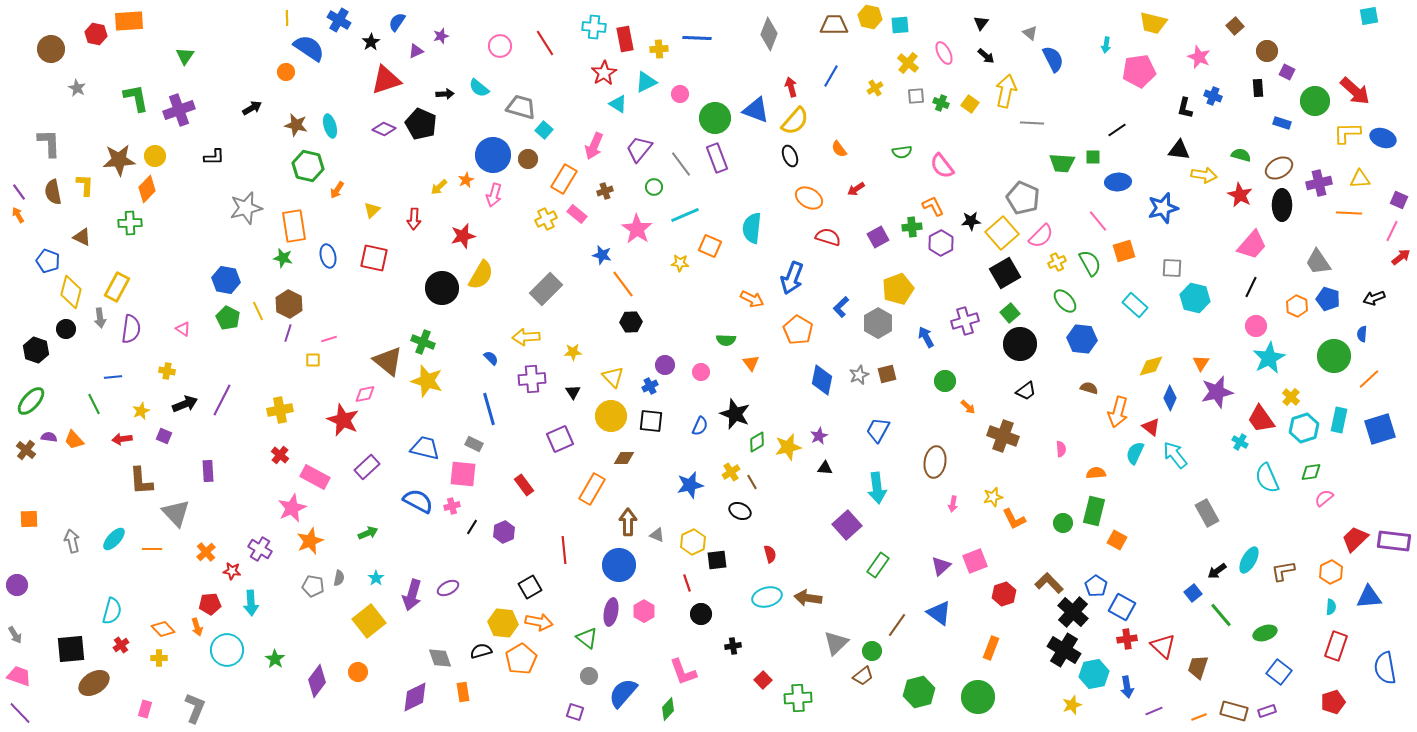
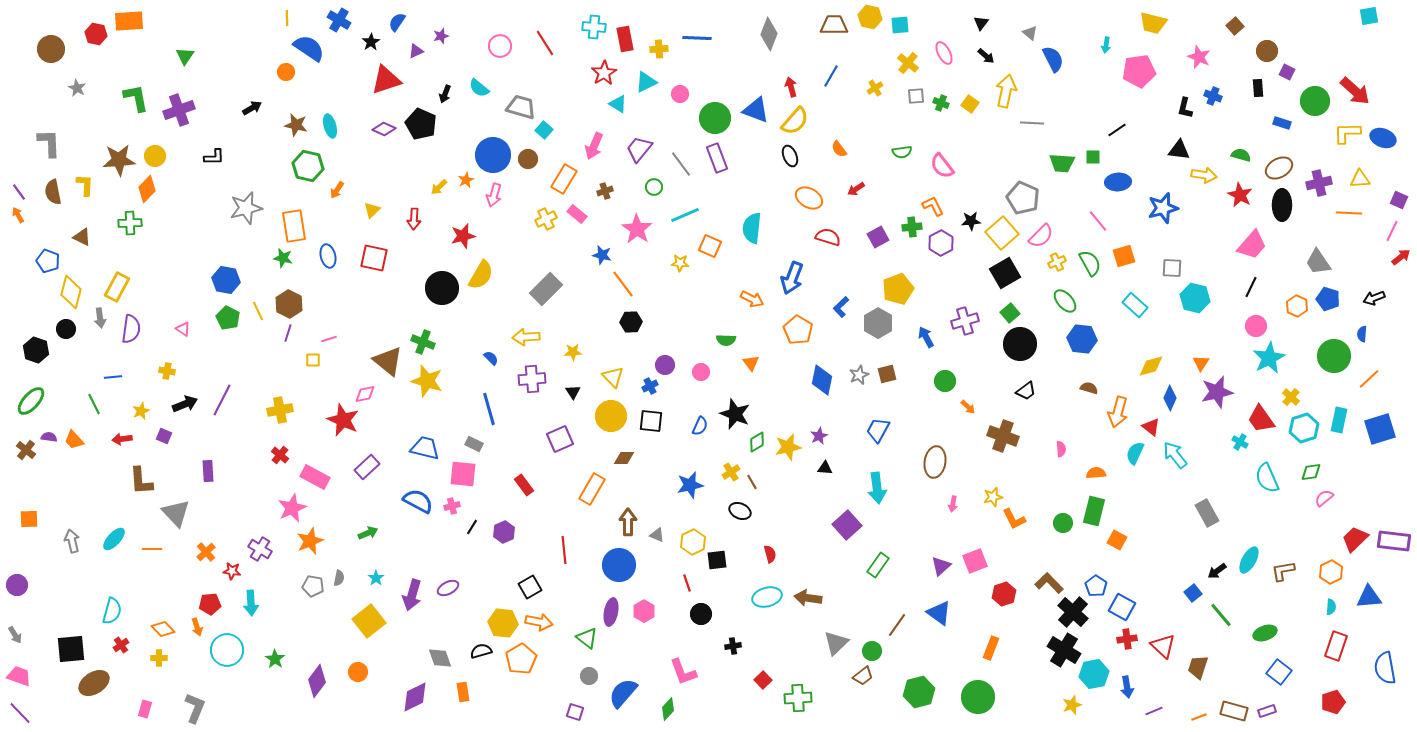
black arrow at (445, 94): rotated 114 degrees clockwise
orange square at (1124, 251): moved 5 px down
